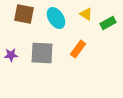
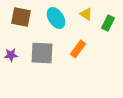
brown square: moved 3 px left, 3 px down
green rectangle: rotated 35 degrees counterclockwise
